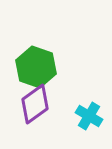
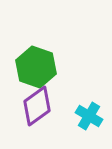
purple diamond: moved 2 px right, 2 px down
